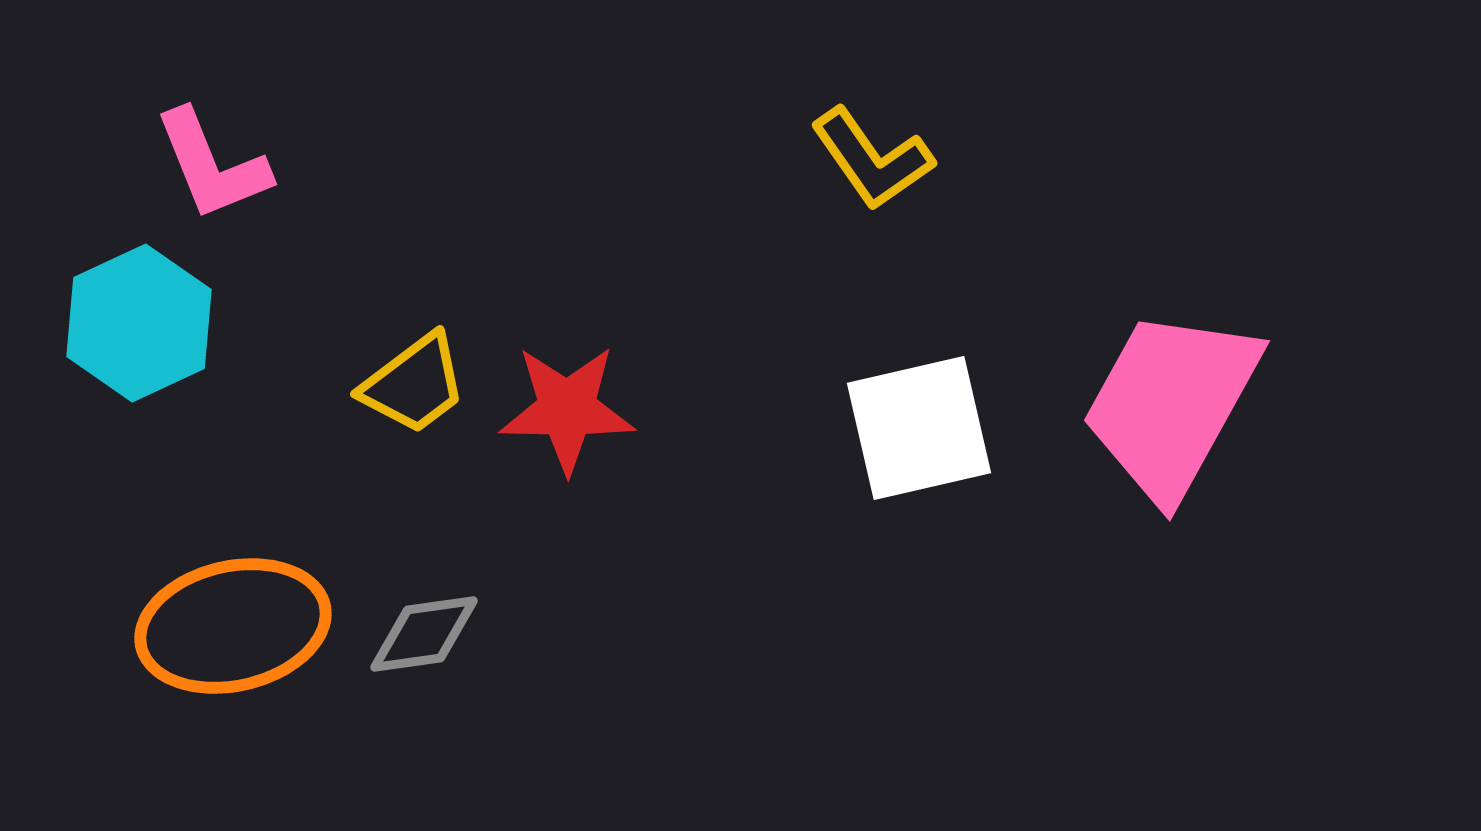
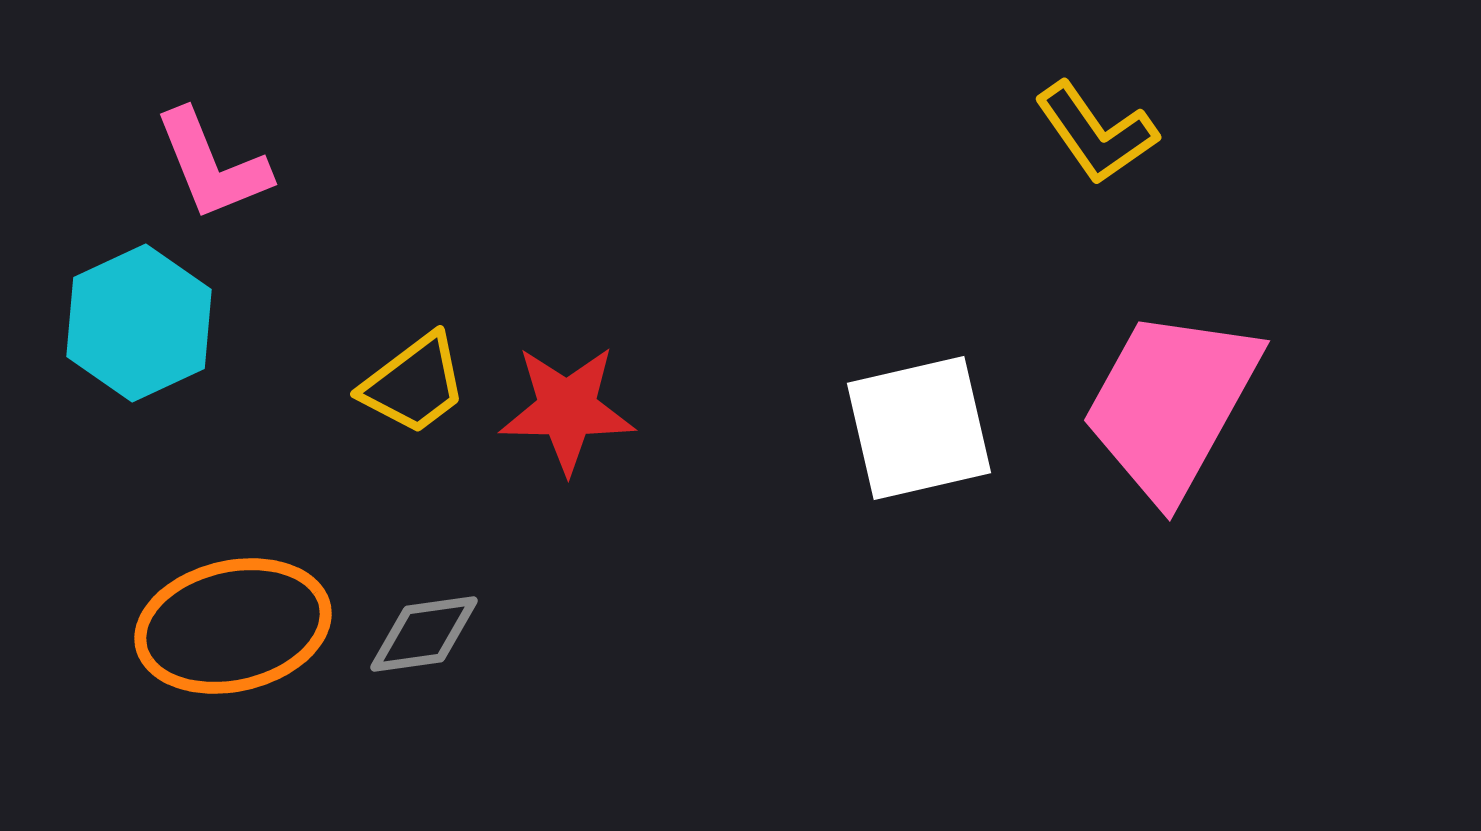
yellow L-shape: moved 224 px right, 26 px up
